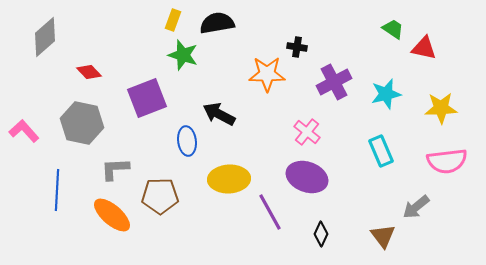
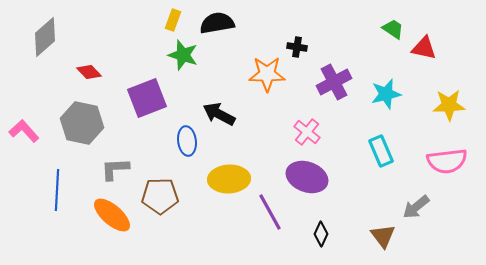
yellow star: moved 8 px right, 3 px up
